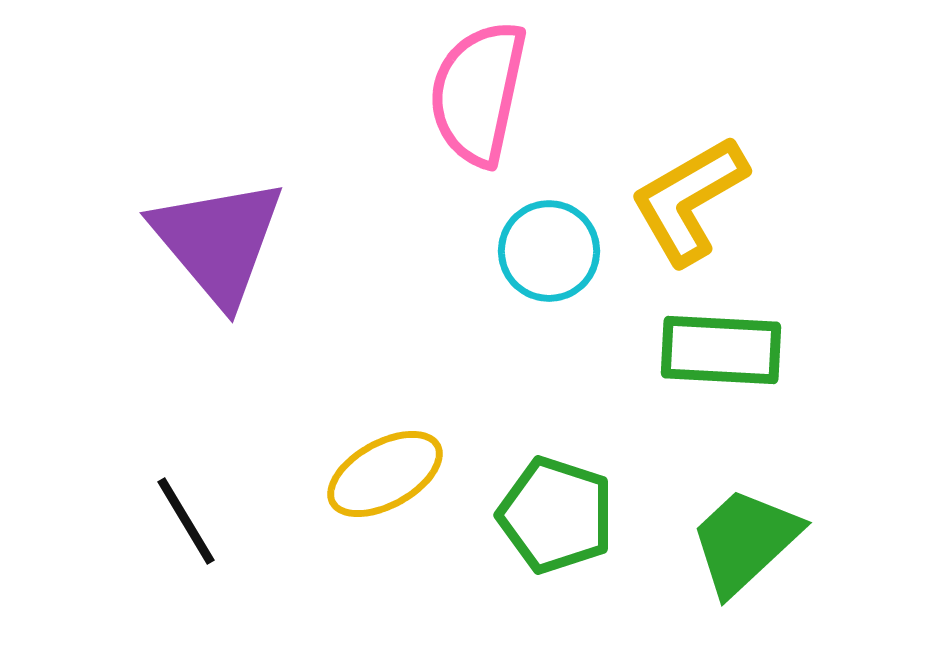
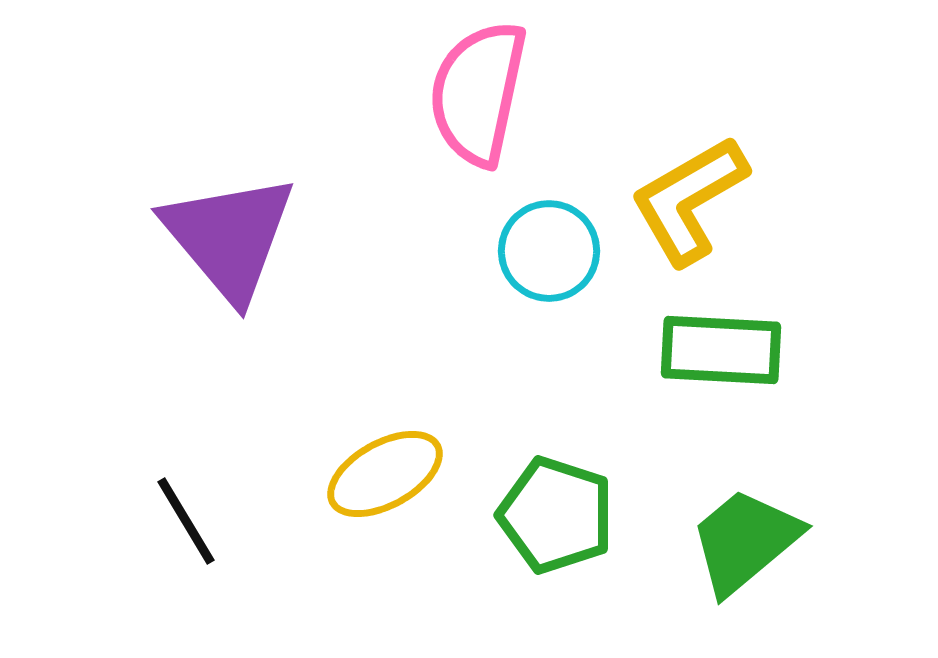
purple triangle: moved 11 px right, 4 px up
green trapezoid: rotated 3 degrees clockwise
